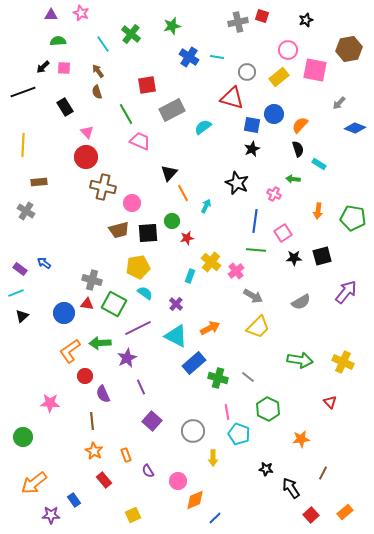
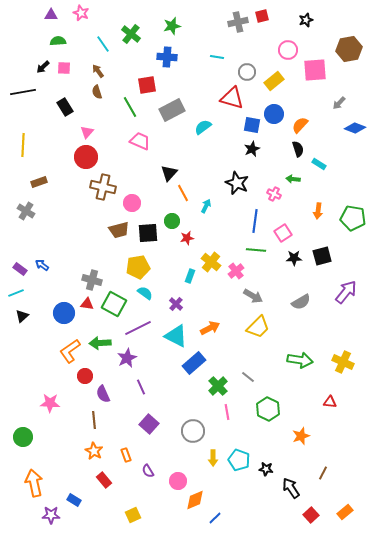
red square at (262, 16): rotated 32 degrees counterclockwise
blue cross at (189, 57): moved 22 px left; rotated 30 degrees counterclockwise
pink square at (315, 70): rotated 15 degrees counterclockwise
yellow rectangle at (279, 77): moved 5 px left, 4 px down
black line at (23, 92): rotated 10 degrees clockwise
green line at (126, 114): moved 4 px right, 7 px up
pink triangle at (87, 132): rotated 24 degrees clockwise
brown rectangle at (39, 182): rotated 14 degrees counterclockwise
blue arrow at (44, 263): moved 2 px left, 2 px down
green cross at (218, 378): moved 8 px down; rotated 30 degrees clockwise
red triangle at (330, 402): rotated 40 degrees counterclockwise
brown line at (92, 421): moved 2 px right, 1 px up
purple square at (152, 421): moved 3 px left, 3 px down
cyan pentagon at (239, 434): moved 26 px down
orange star at (301, 439): moved 3 px up; rotated 12 degrees counterclockwise
orange arrow at (34, 483): rotated 116 degrees clockwise
blue rectangle at (74, 500): rotated 24 degrees counterclockwise
